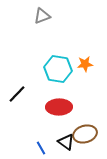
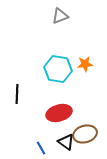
gray triangle: moved 18 px right
black line: rotated 42 degrees counterclockwise
red ellipse: moved 6 px down; rotated 15 degrees counterclockwise
